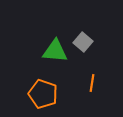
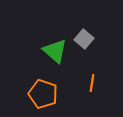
gray square: moved 1 px right, 3 px up
green triangle: rotated 36 degrees clockwise
